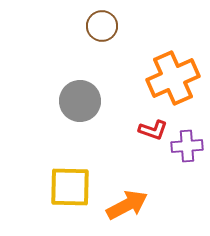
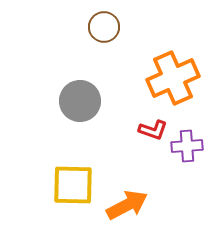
brown circle: moved 2 px right, 1 px down
yellow square: moved 3 px right, 2 px up
